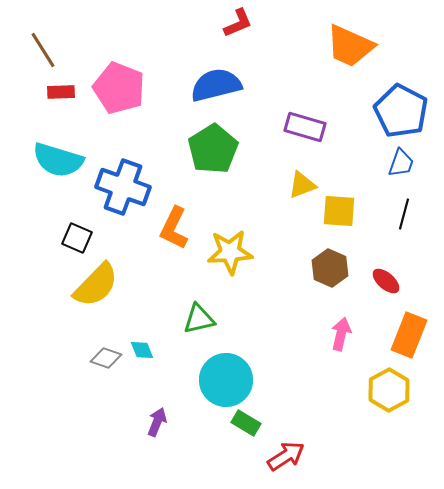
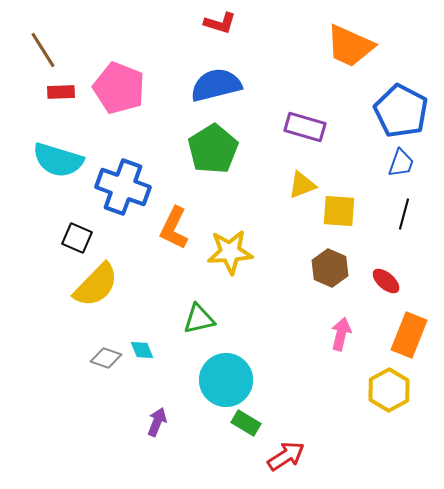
red L-shape: moved 18 px left; rotated 40 degrees clockwise
